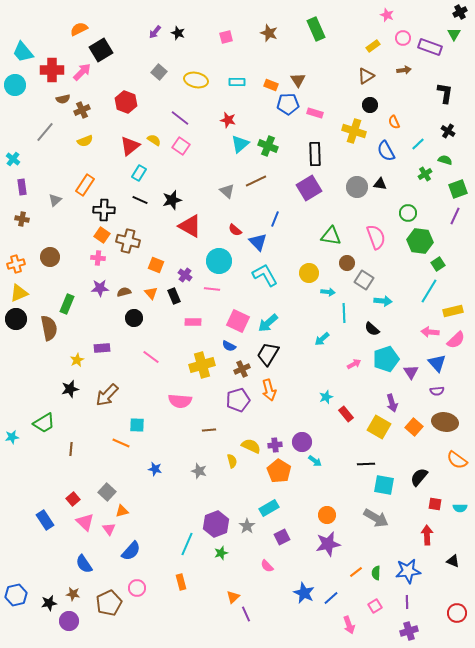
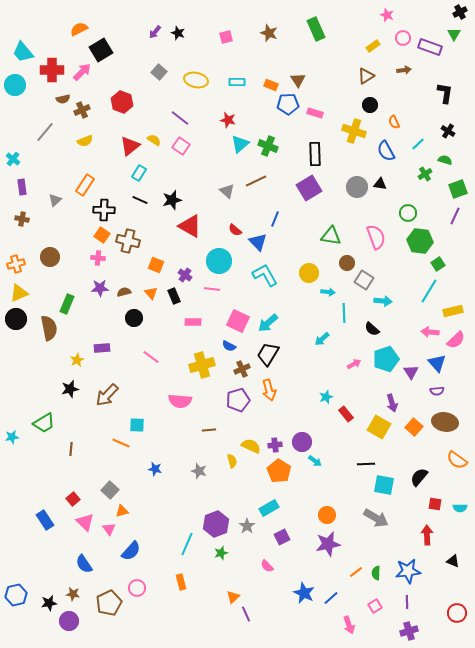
red hexagon at (126, 102): moved 4 px left
gray square at (107, 492): moved 3 px right, 2 px up
